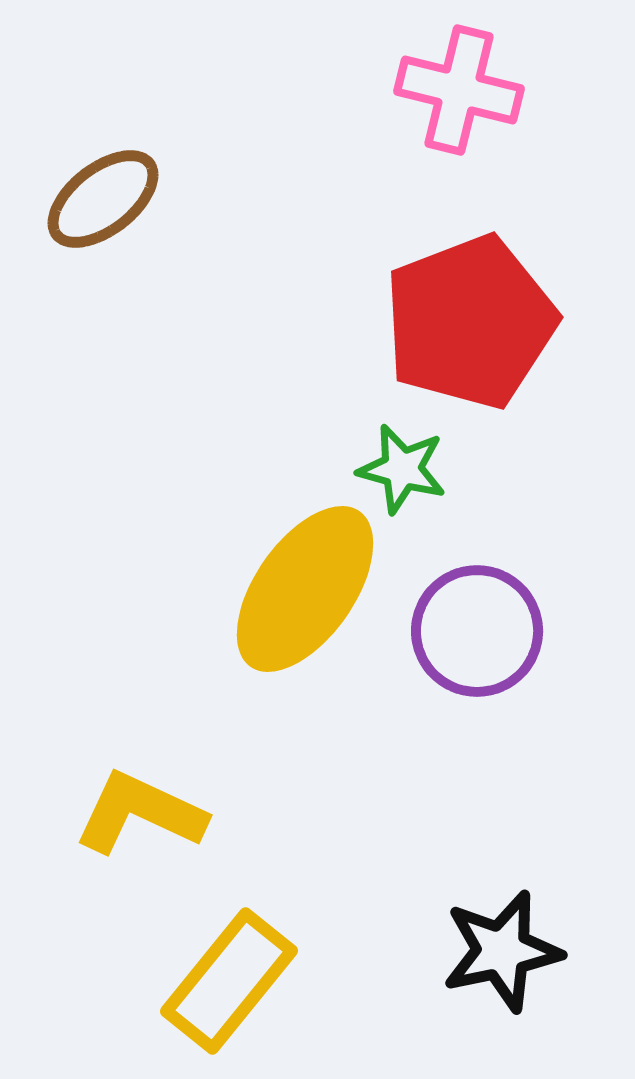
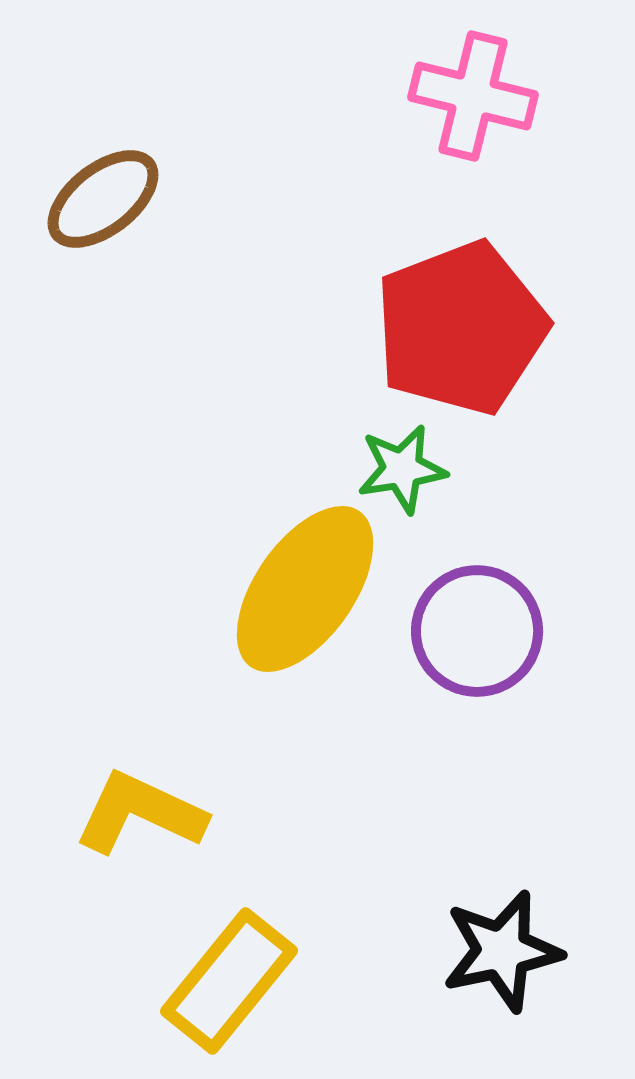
pink cross: moved 14 px right, 6 px down
red pentagon: moved 9 px left, 6 px down
green star: rotated 24 degrees counterclockwise
